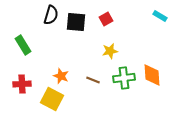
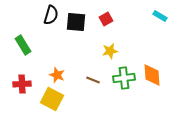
orange star: moved 4 px left, 1 px up
